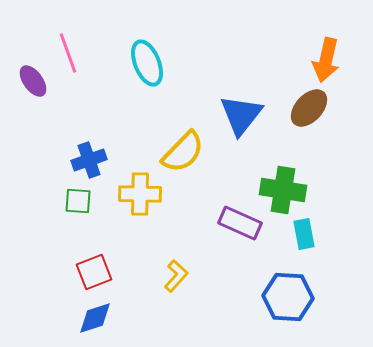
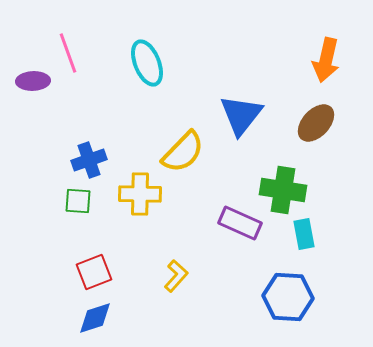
purple ellipse: rotated 56 degrees counterclockwise
brown ellipse: moved 7 px right, 15 px down
